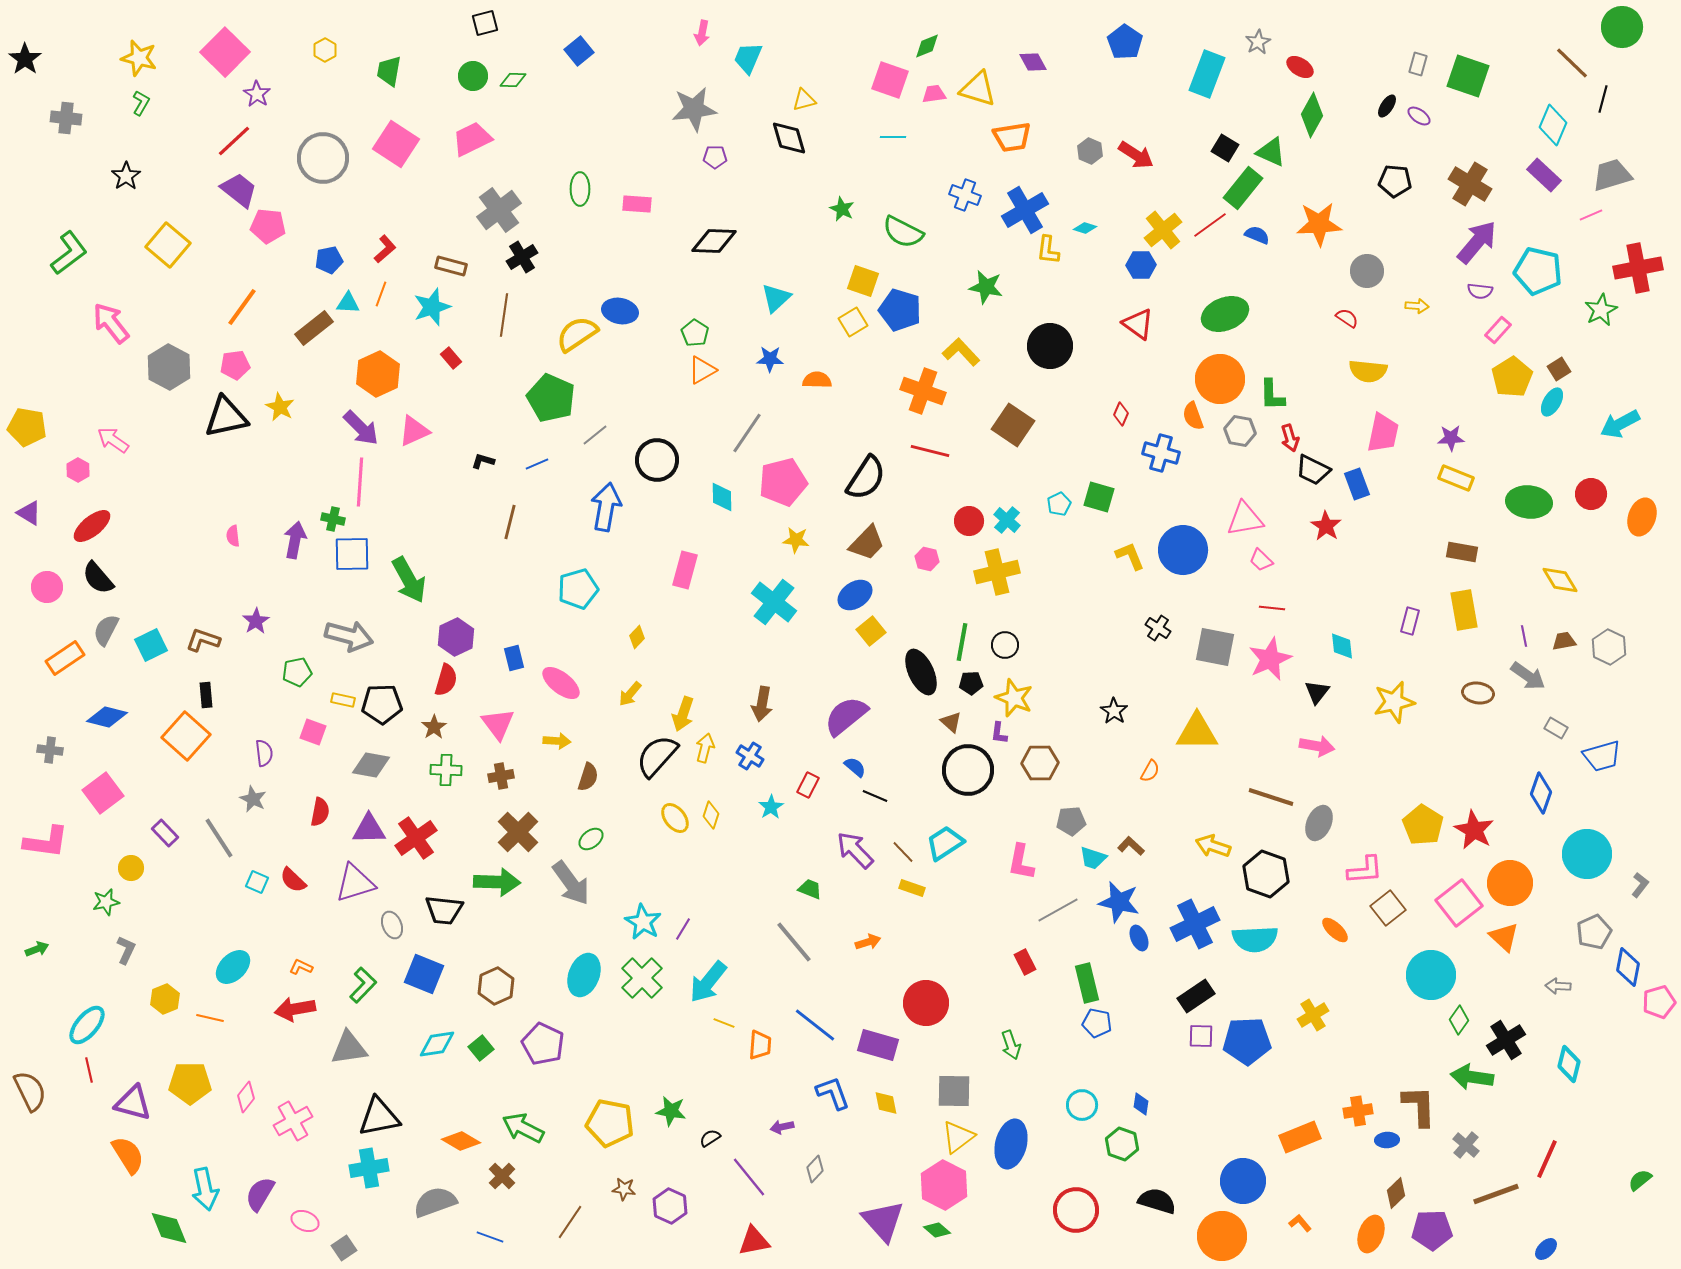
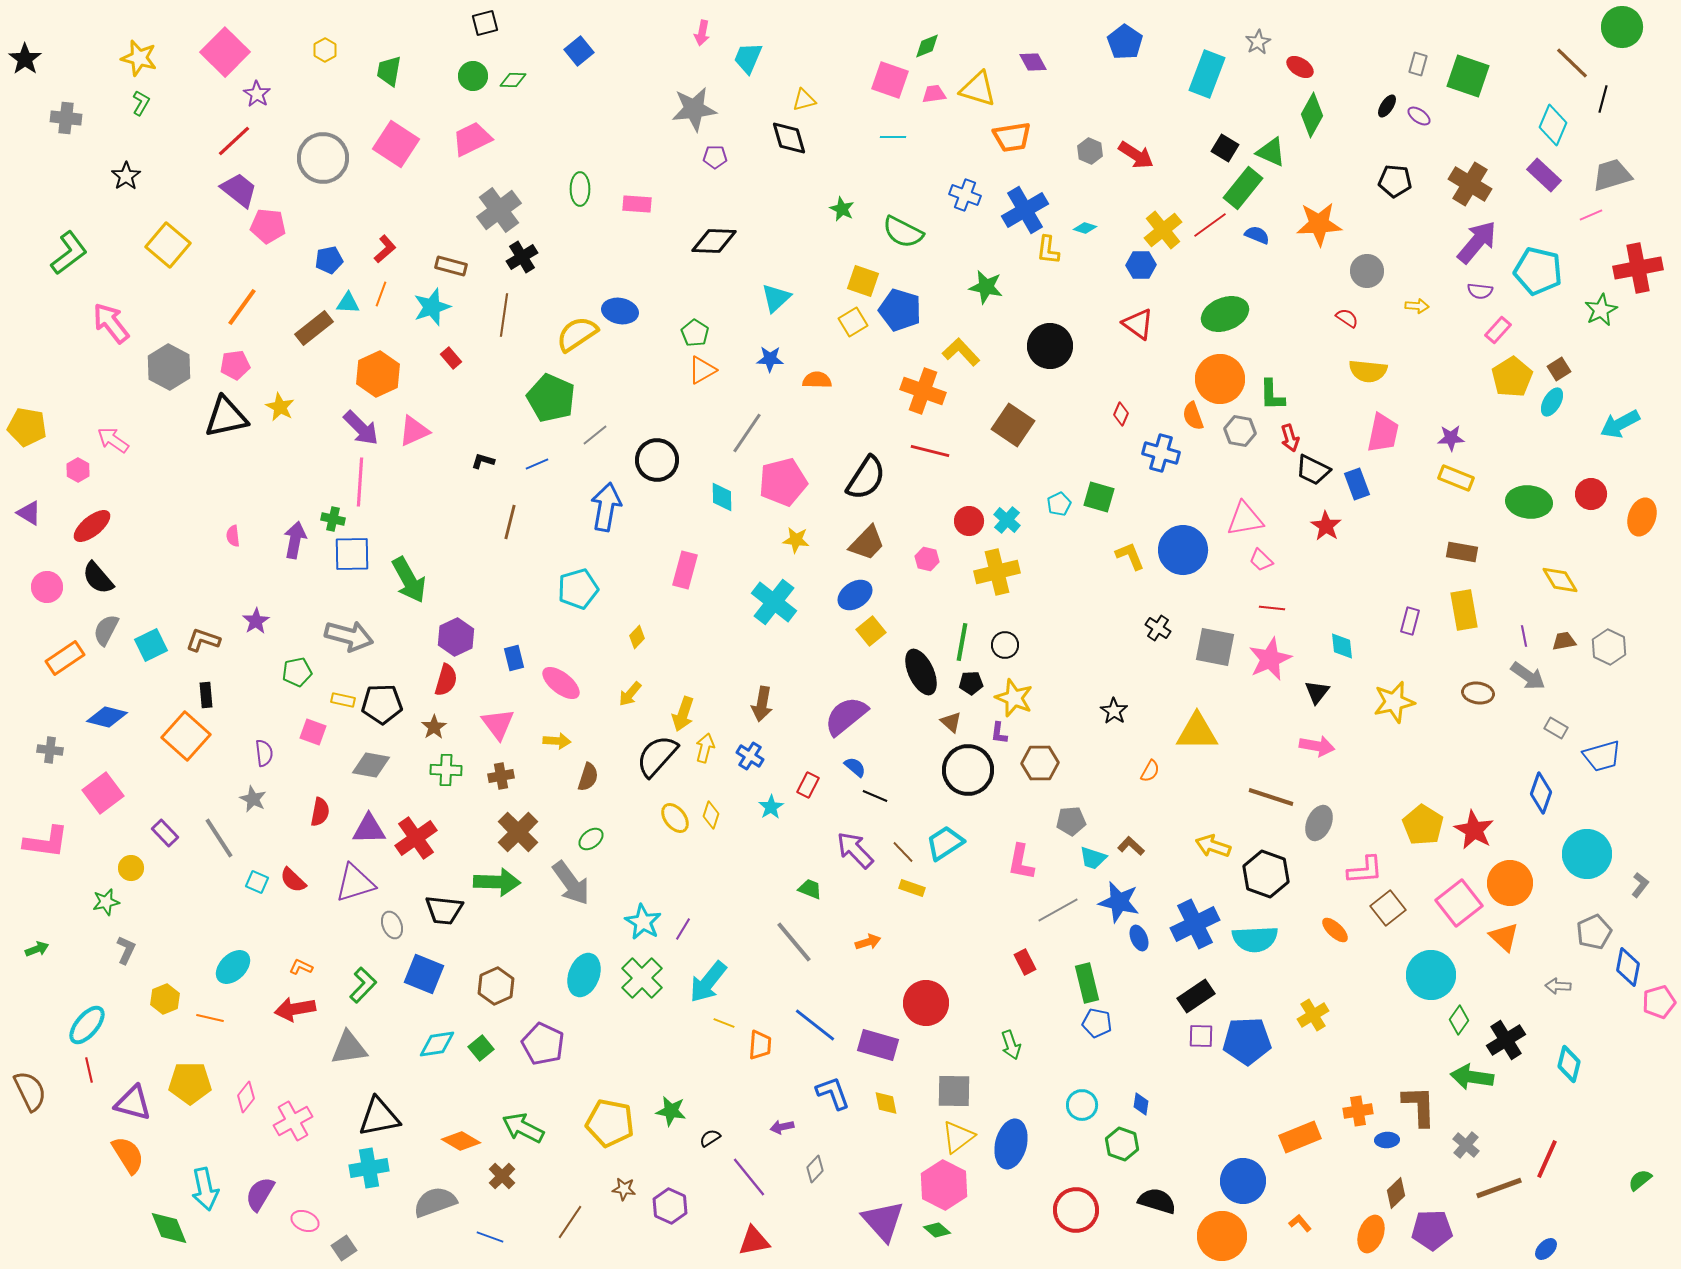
brown line at (1496, 1194): moved 3 px right, 6 px up
